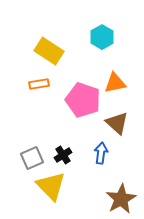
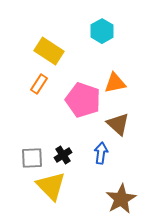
cyan hexagon: moved 6 px up
orange rectangle: rotated 48 degrees counterclockwise
brown triangle: moved 1 px right, 1 px down
gray square: rotated 20 degrees clockwise
